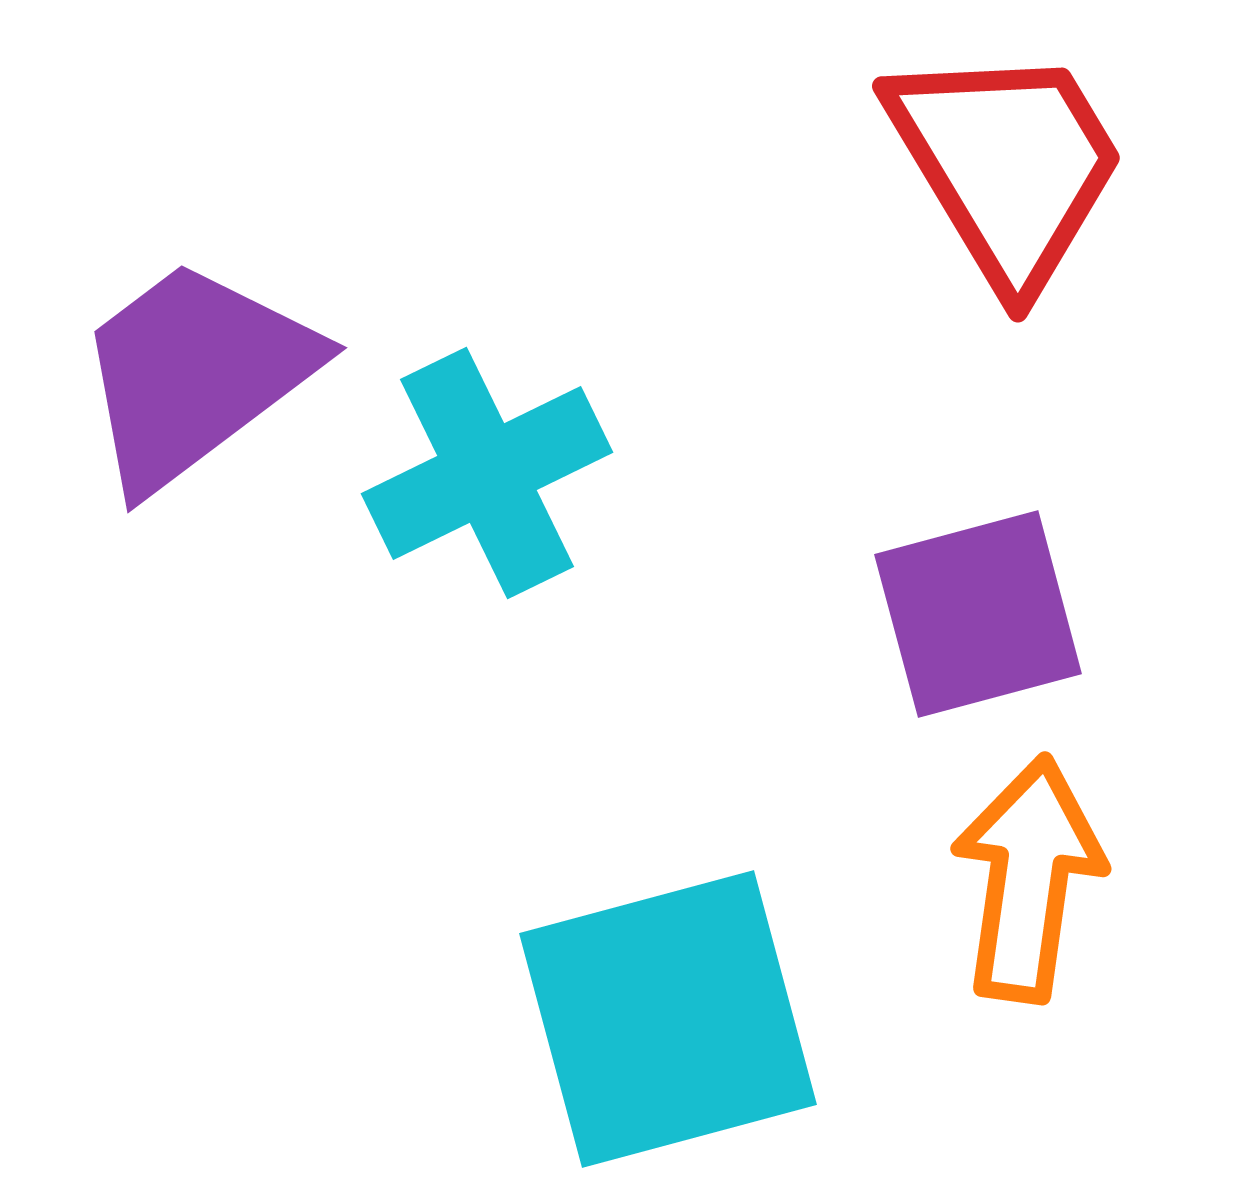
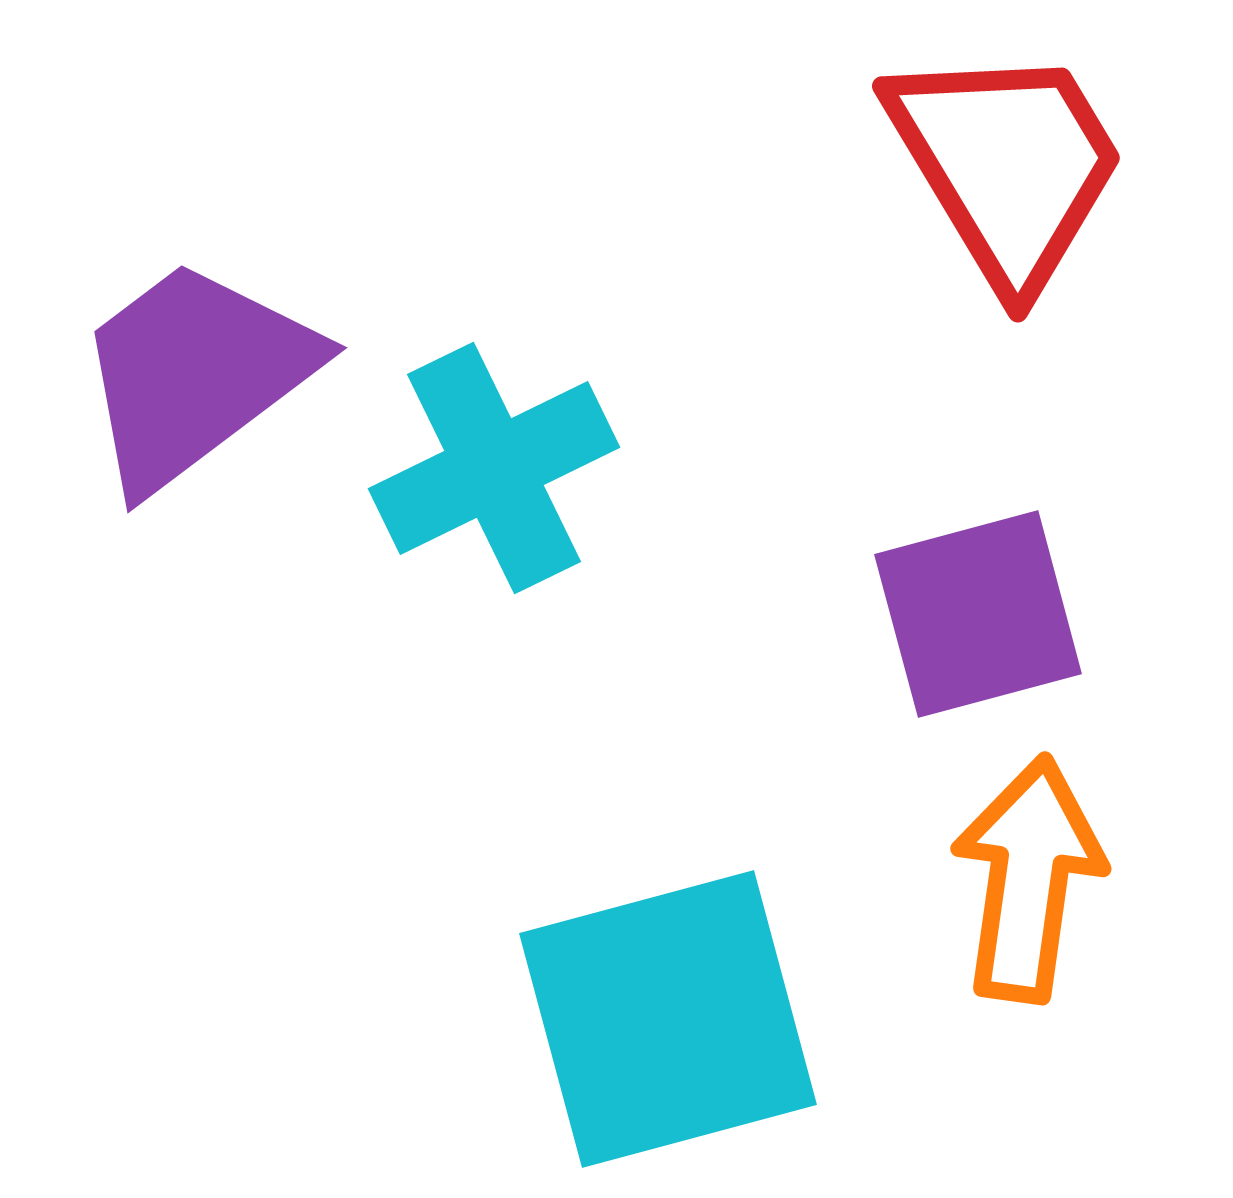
cyan cross: moved 7 px right, 5 px up
